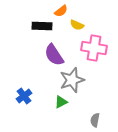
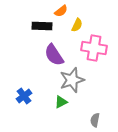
yellow semicircle: rotated 88 degrees counterclockwise
